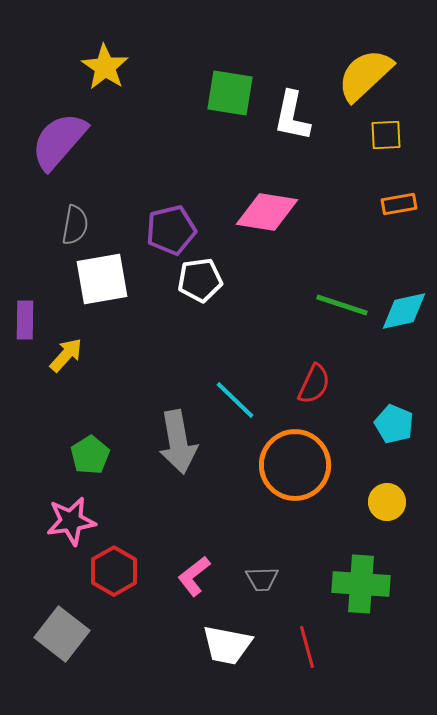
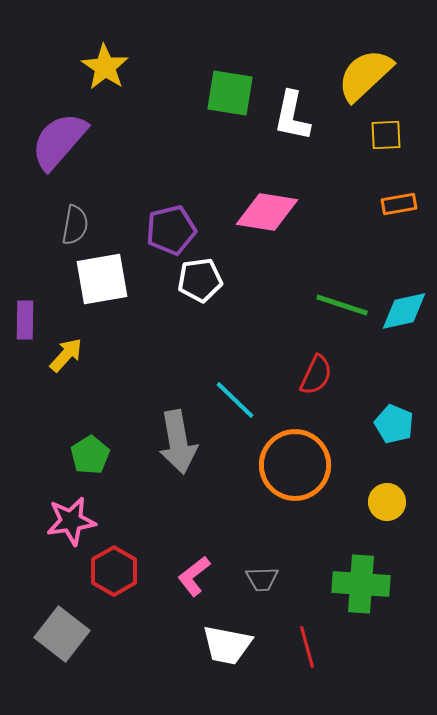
red semicircle: moved 2 px right, 9 px up
